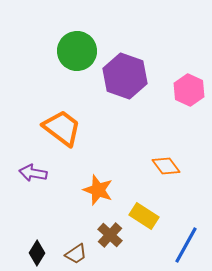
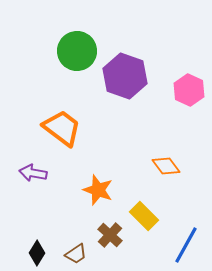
yellow rectangle: rotated 12 degrees clockwise
